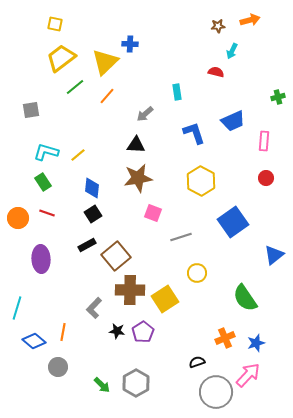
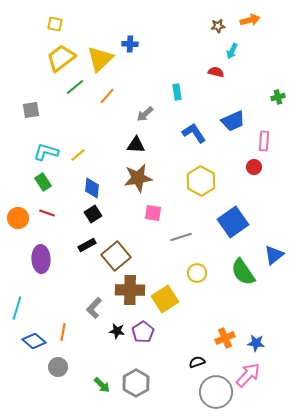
yellow triangle at (105, 62): moved 5 px left, 3 px up
blue L-shape at (194, 133): rotated 15 degrees counterclockwise
red circle at (266, 178): moved 12 px left, 11 px up
pink square at (153, 213): rotated 12 degrees counterclockwise
green semicircle at (245, 298): moved 2 px left, 26 px up
blue star at (256, 343): rotated 24 degrees clockwise
